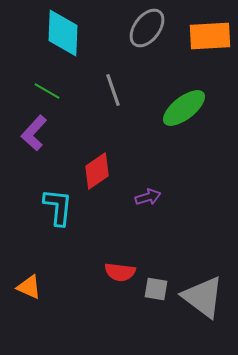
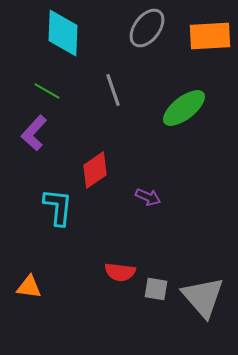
red diamond: moved 2 px left, 1 px up
purple arrow: rotated 40 degrees clockwise
orange triangle: rotated 16 degrees counterclockwise
gray triangle: rotated 12 degrees clockwise
